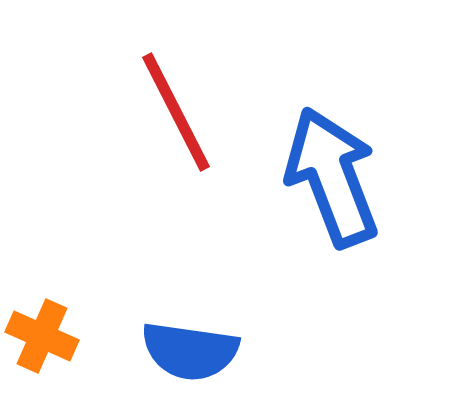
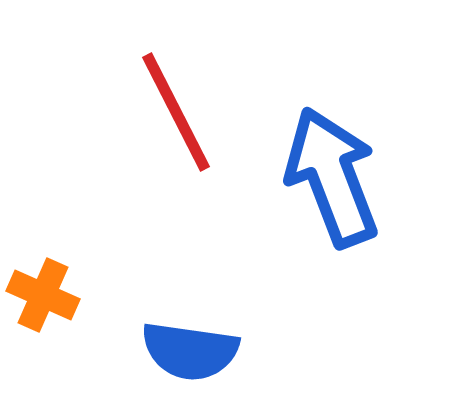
orange cross: moved 1 px right, 41 px up
